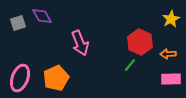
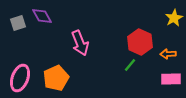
yellow star: moved 3 px right, 1 px up
